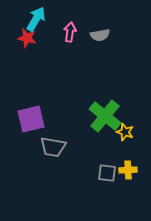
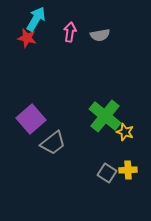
purple square: rotated 28 degrees counterclockwise
gray trapezoid: moved 4 px up; rotated 48 degrees counterclockwise
gray square: rotated 24 degrees clockwise
